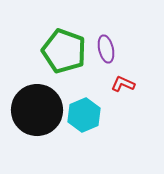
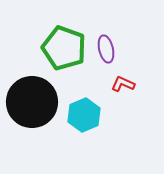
green pentagon: moved 3 px up
black circle: moved 5 px left, 8 px up
